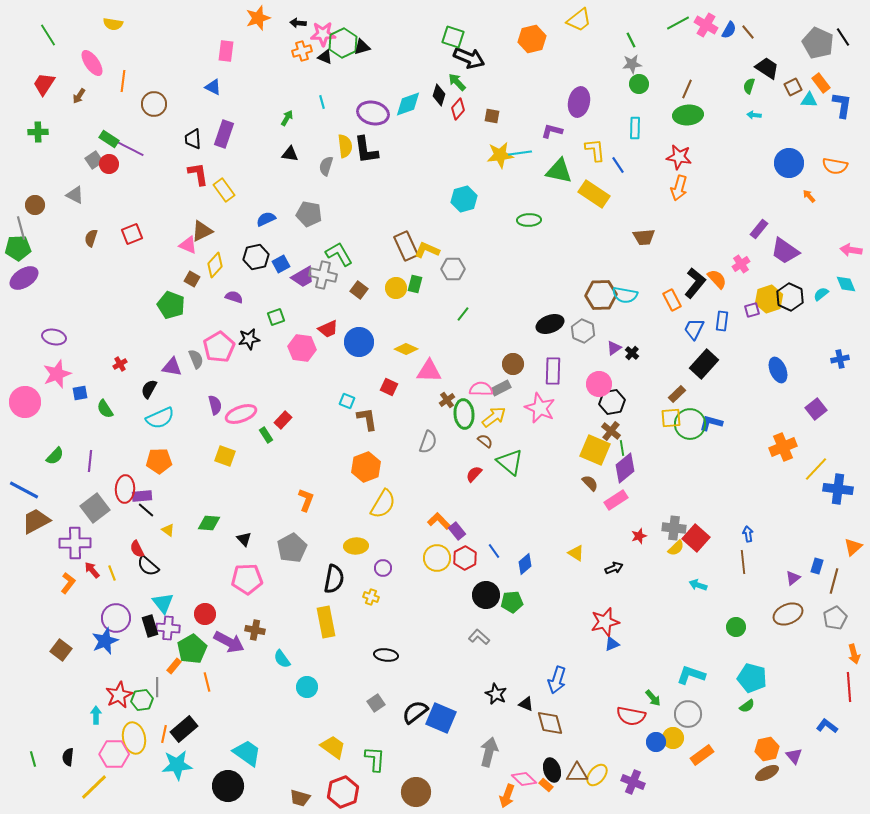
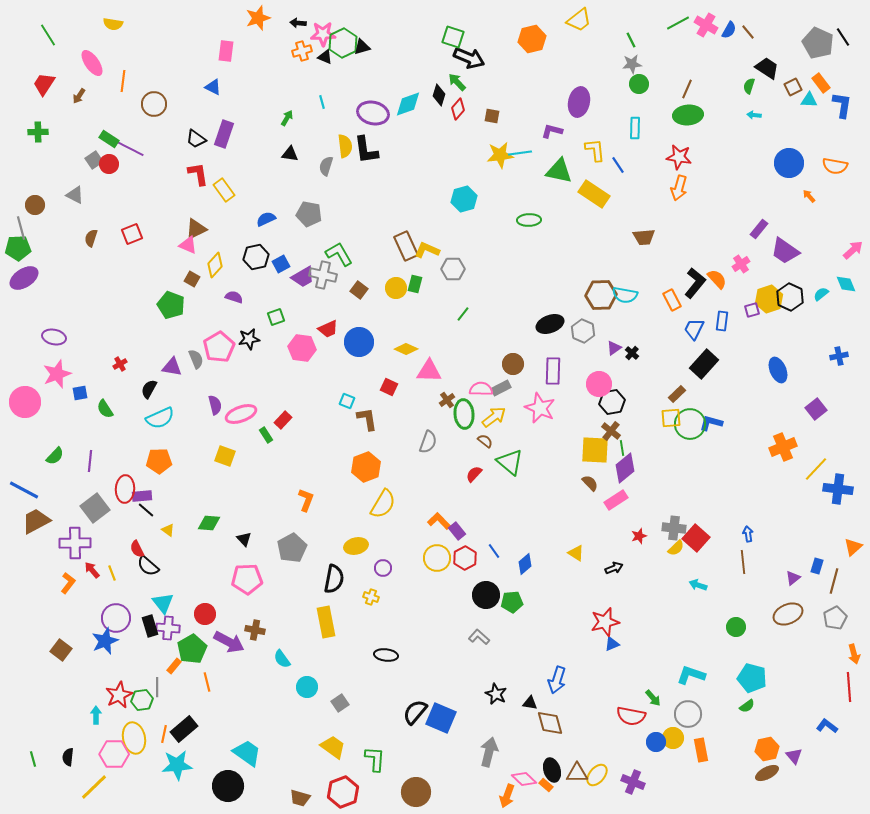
black trapezoid at (193, 139): moved 3 px right; rotated 50 degrees counterclockwise
brown triangle at (202, 231): moved 6 px left, 2 px up
pink arrow at (851, 250): moved 2 px right; rotated 130 degrees clockwise
blue cross at (840, 359): moved 1 px left, 3 px up
yellow square at (595, 450): rotated 20 degrees counterclockwise
yellow ellipse at (356, 546): rotated 10 degrees counterclockwise
gray square at (376, 703): moved 36 px left
black triangle at (526, 704): moved 4 px right, 1 px up; rotated 14 degrees counterclockwise
black semicircle at (415, 712): rotated 12 degrees counterclockwise
orange rectangle at (702, 755): moved 1 px left, 5 px up; rotated 65 degrees counterclockwise
